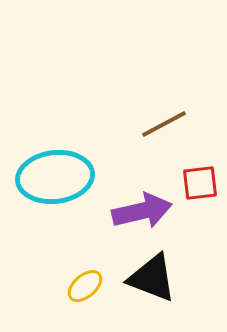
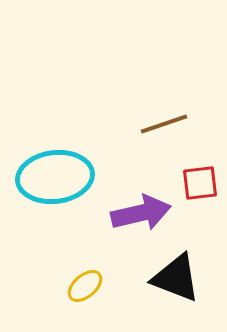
brown line: rotated 9 degrees clockwise
purple arrow: moved 1 px left, 2 px down
black triangle: moved 24 px right
